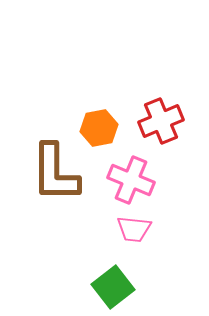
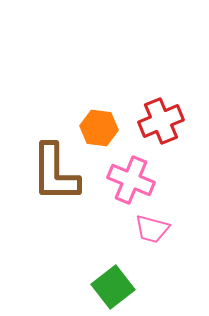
orange hexagon: rotated 18 degrees clockwise
pink trapezoid: moved 18 px right; rotated 9 degrees clockwise
